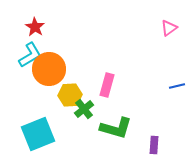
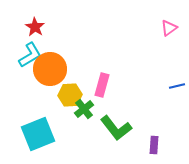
orange circle: moved 1 px right
pink rectangle: moved 5 px left
green L-shape: rotated 36 degrees clockwise
